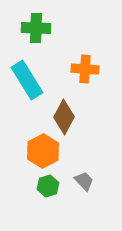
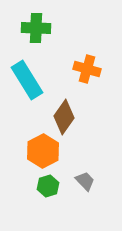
orange cross: moved 2 px right; rotated 12 degrees clockwise
brown diamond: rotated 8 degrees clockwise
gray trapezoid: moved 1 px right
